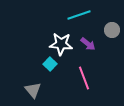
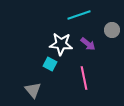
cyan square: rotated 16 degrees counterclockwise
pink line: rotated 10 degrees clockwise
